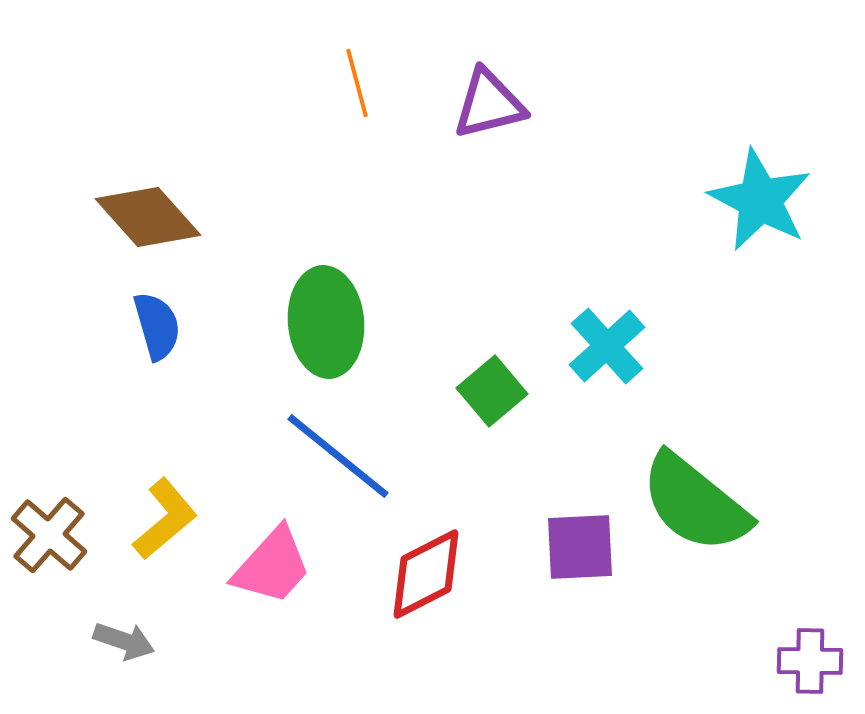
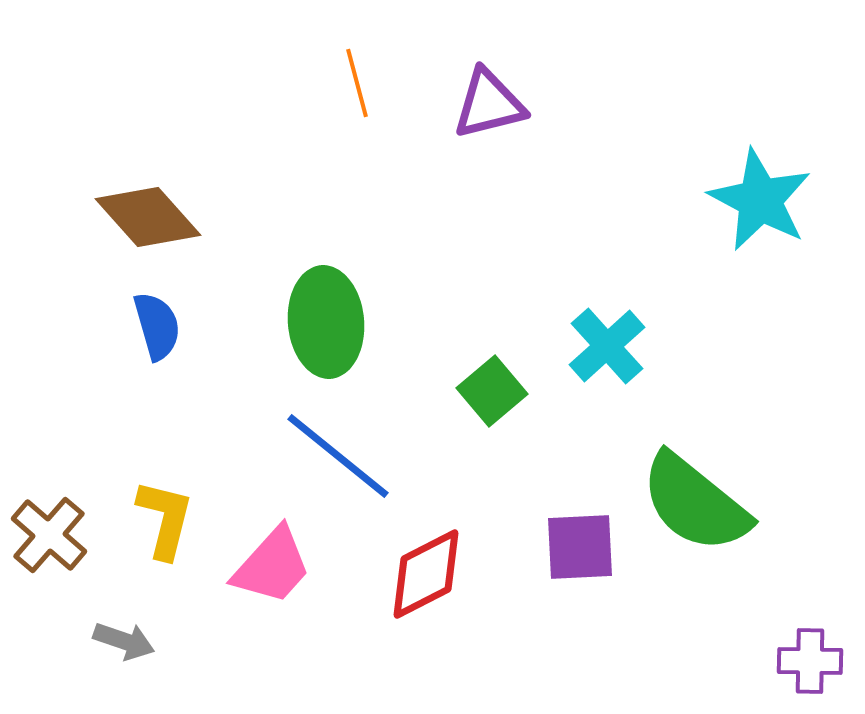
yellow L-shape: rotated 36 degrees counterclockwise
